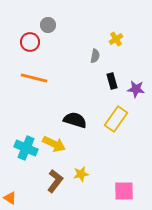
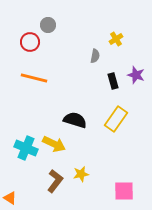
black rectangle: moved 1 px right
purple star: moved 14 px up; rotated 12 degrees clockwise
